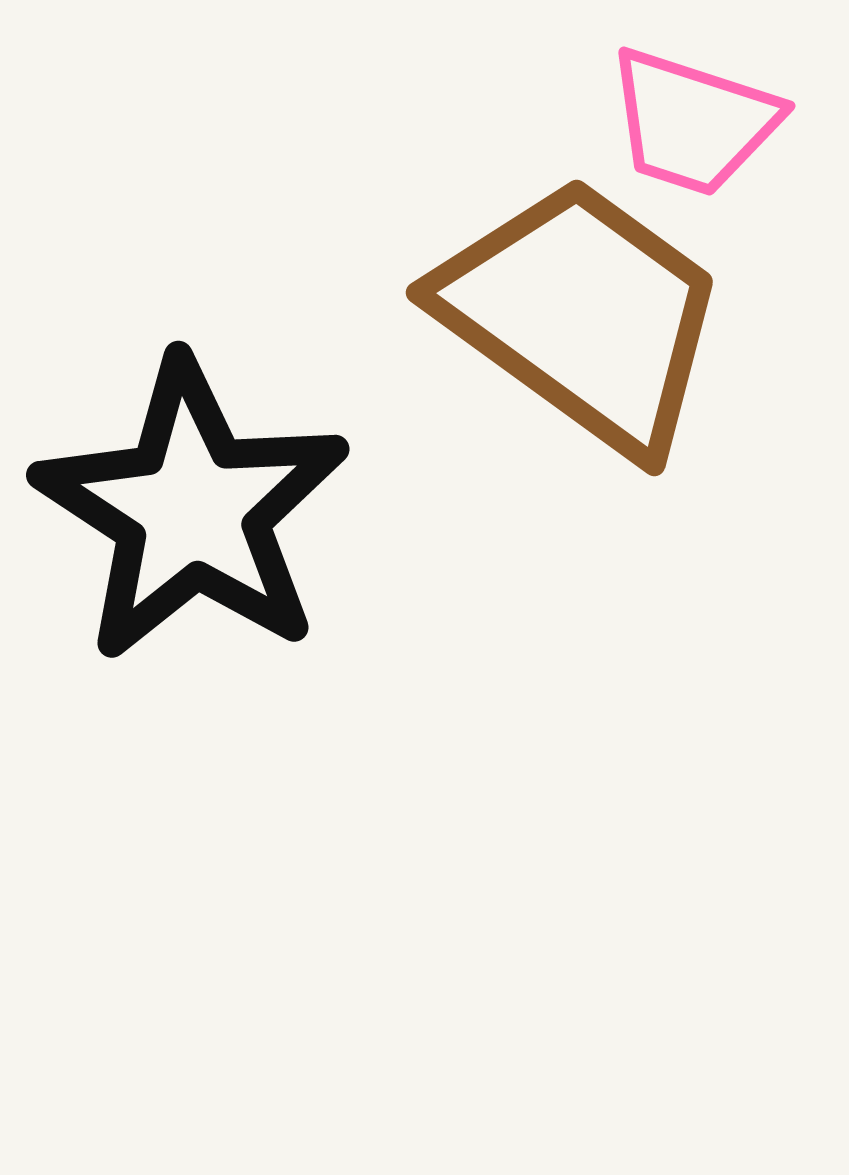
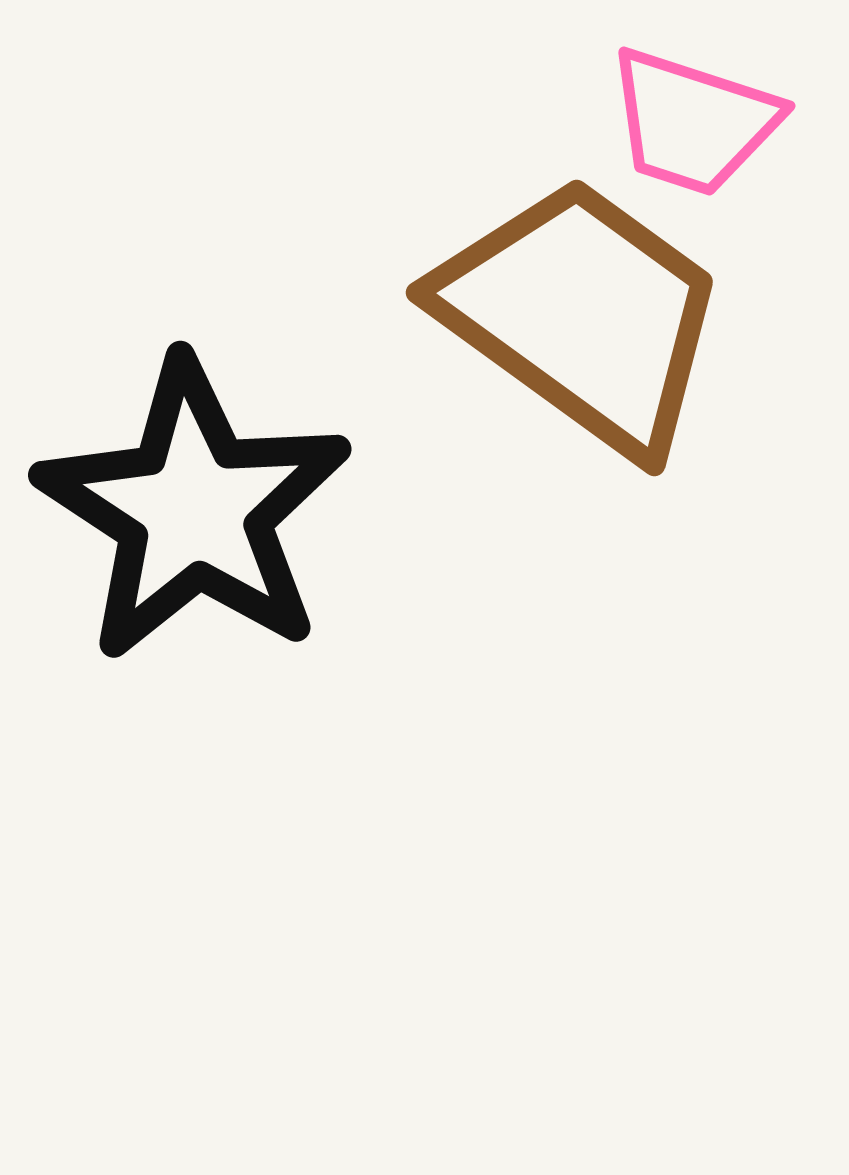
black star: moved 2 px right
